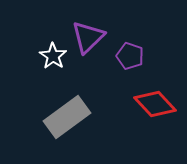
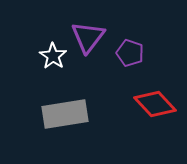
purple triangle: rotated 9 degrees counterclockwise
purple pentagon: moved 3 px up
gray rectangle: moved 2 px left, 3 px up; rotated 27 degrees clockwise
